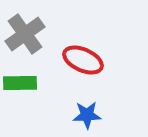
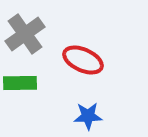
blue star: moved 1 px right, 1 px down
